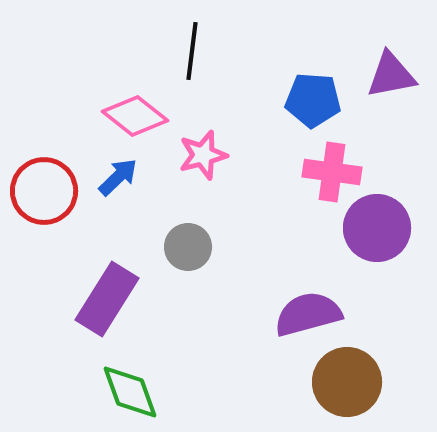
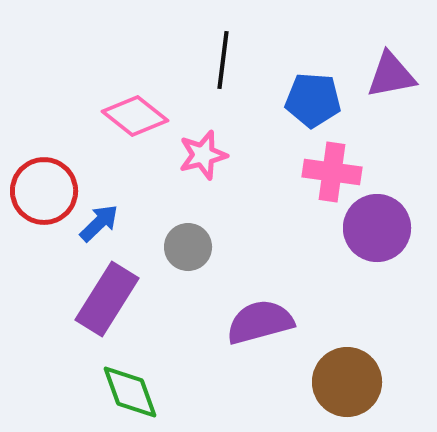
black line: moved 31 px right, 9 px down
blue arrow: moved 19 px left, 46 px down
purple semicircle: moved 48 px left, 8 px down
